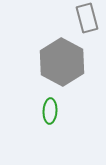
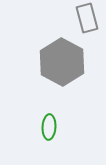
green ellipse: moved 1 px left, 16 px down
